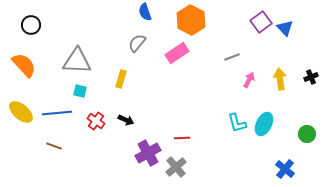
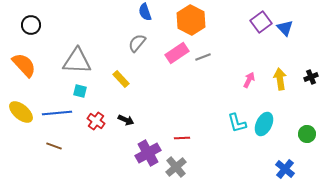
gray line: moved 29 px left
yellow rectangle: rotated 60 degrees counterclockwise
